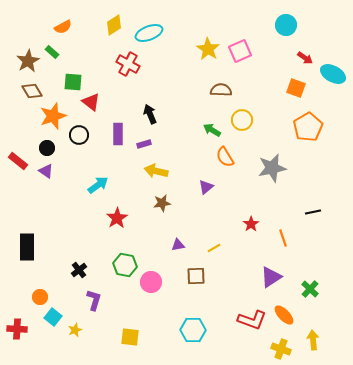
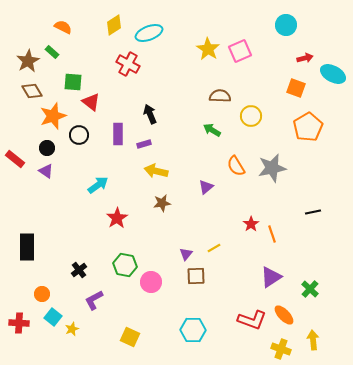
orange semicircle at (63, 27): rotated 126 degrees counterclockwise
red arrow at (305, 58): rotated 49 degrees counterclockwise
brown semicircle at (221, 90): moved 1 px left, 6 px down
yellow circle at (242, 120): moved 9 px right, 4 px up
orange semicircle at (225, 157): moved 11 px right, 9 px down
red rectangle at (18, 161): moved 3 px left, 2 px up
orange line at (283, 238): moved 11 px left, 4 px up
purple triangle at (178, 245): moved 8 px right, 9 px down; rotated 40 degrees counterclockwise
orange circle at (40, 297): moved 2 px right, 3 px up
purple L-shape at (94, 300): rotated 135 degrees counterclockwise
red cross at (17, 329): moved 2 px right, 6 px up
yellow star at (75, 330): moved 3 px left, 1 px up
yellow square at (130, 337): rotated 18 degrees clockwise
